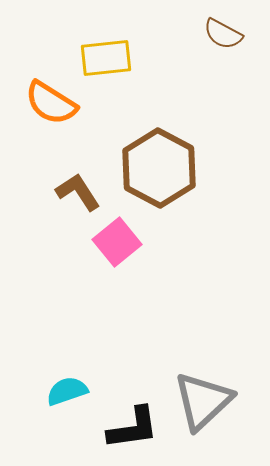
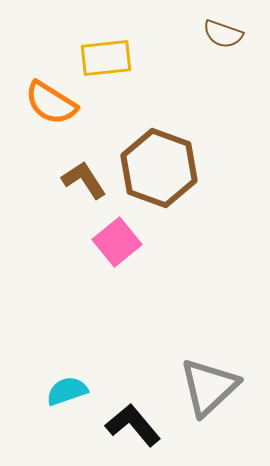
brown semicircle: rotated 9 degrees counterclockwise
brown hexagon: rotated 8 degrees counterclockwise
brown L-shape: moved 6 px right, 12 px up
gray triangle: moved 6 px right, 14 px up
black L-shape: moved 3 px up; rotated 122 degrees counterclockwise
